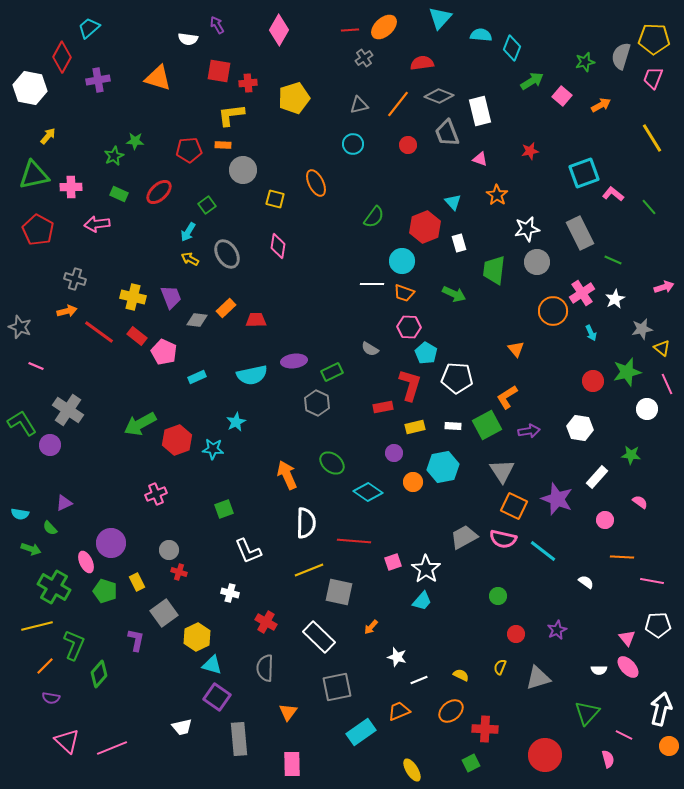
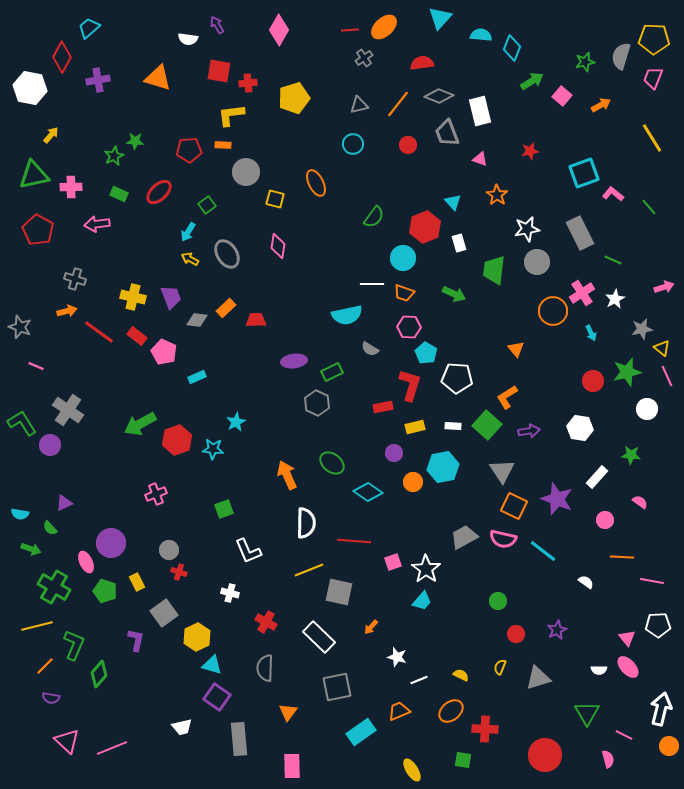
yellow arrow at (48, 136): moved 3 px right, 1 px up
gray circle at (243, 170): moved 3 px right, 2 px down
cyan circle at (402, 261): moved 1 px right, 3 px up
cyan semicircle at (252, 375): moved 95 px right, 60 px up
pink line at (667, 384): moved 8 px up
green square at (487, 425): rotated 20 degrees counterclockwise
green circle at (498, 596): moved 5 px down
green triangle at (587, 713): rotated 12 degrees counterclockwise
green square at (471, 763): moved 8 px left, 3 px up; rotated 36 degrees clockwise
pink rectangle at (292, 764): moved 2 px down
